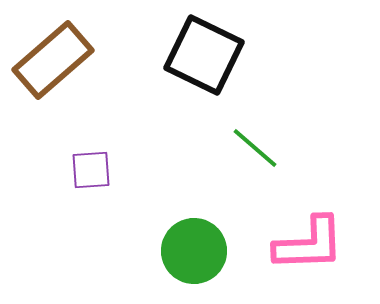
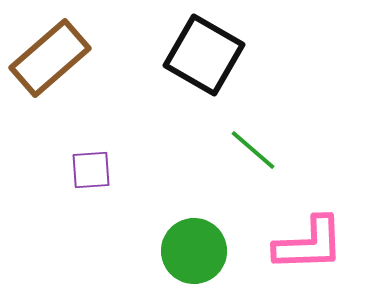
black square: rotated 4 degrees clockwise
brown rectangle: moved 3 px left, 2 px up
green line: moved 2 px left, 2 px down
